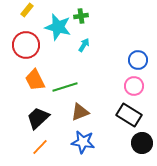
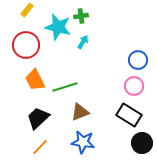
cyan arrow: moved 1 px left, 3 px up
